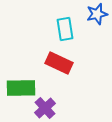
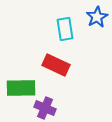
blue star: moved 3 px down; rotated 15 degrees counterclockwise
red rectangle: moved 3 px left, 2 px down
purple cross: rotated 25 degrees counterclockwise
